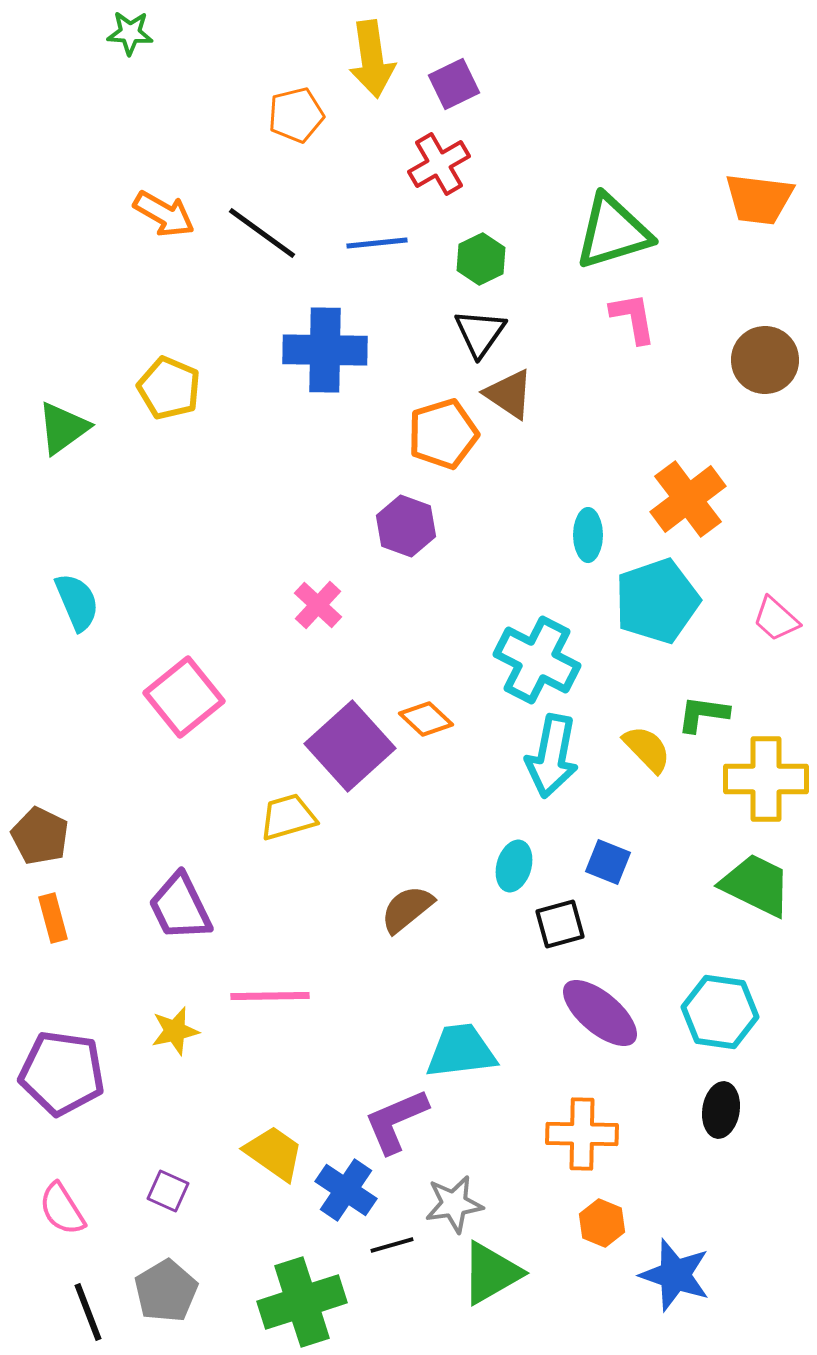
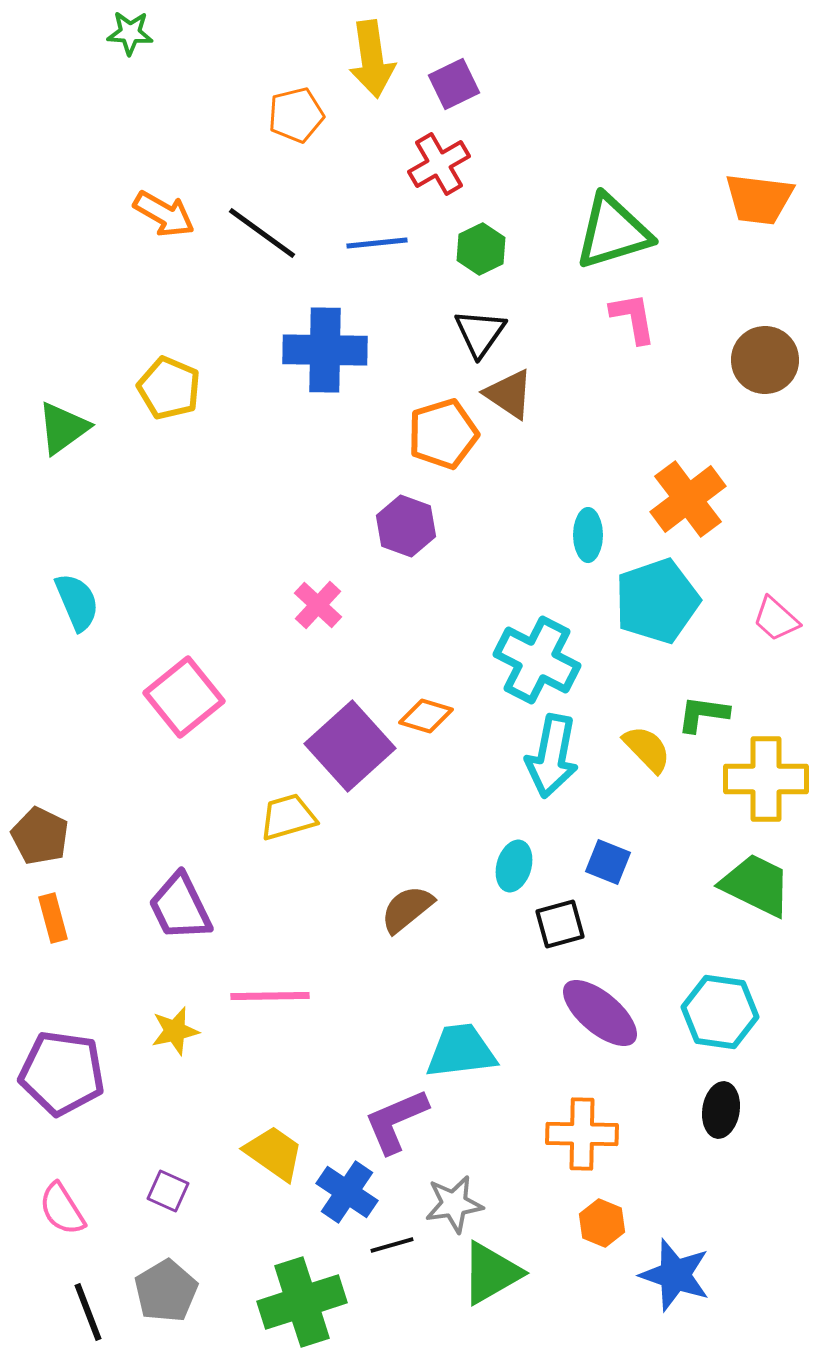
green hexagon at (481, 259): moved 10 px up
orange diamond at (426, 719): moved 3 px up; rotated 26 degrees counterclockwise
blue cross at (346, 1190): moved 1 px right, 2 px down
